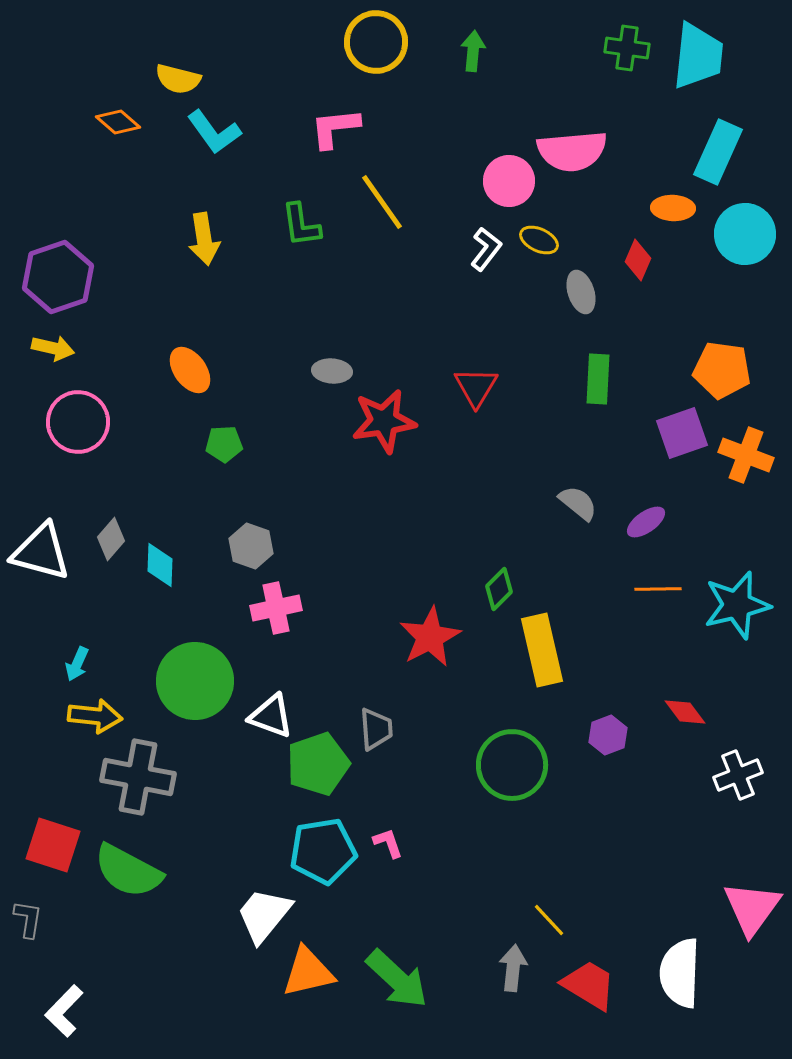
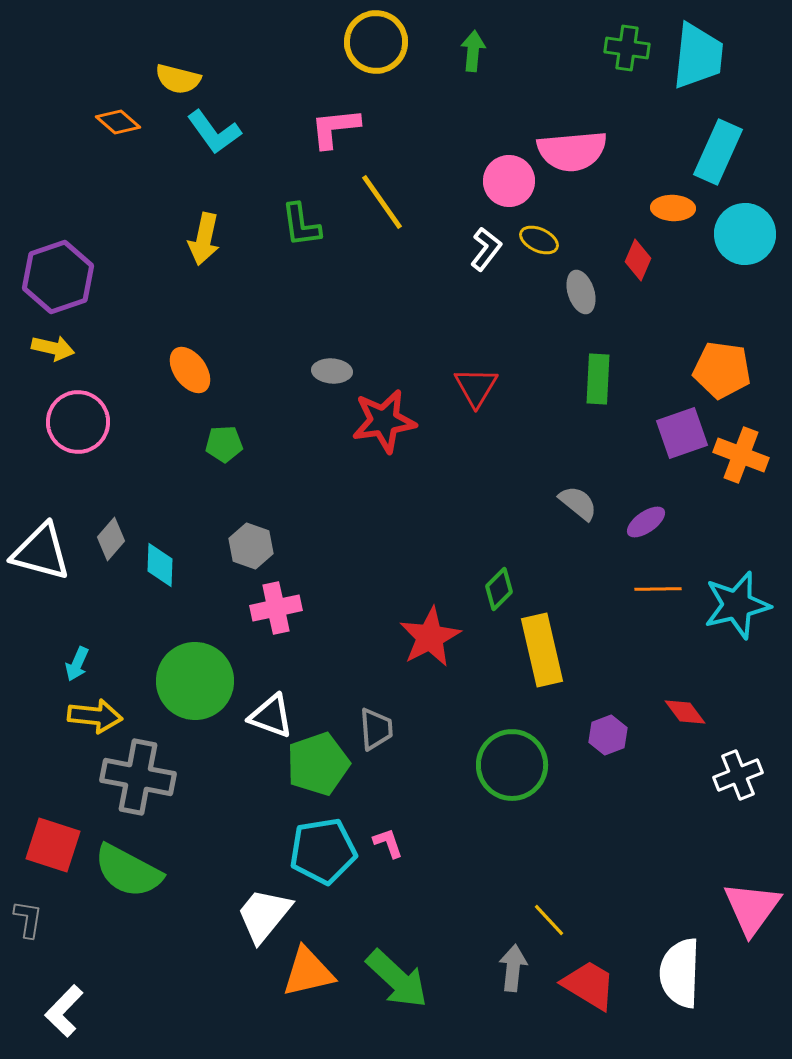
yellow arrow at (204, 239): rotated 21 degrees clockwise
orange cross at (746, 455): moved 5 px left
